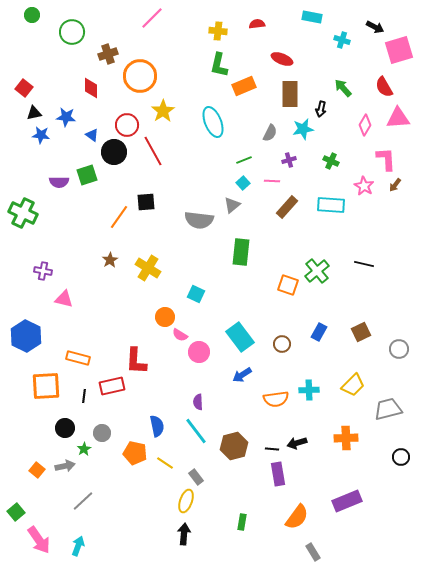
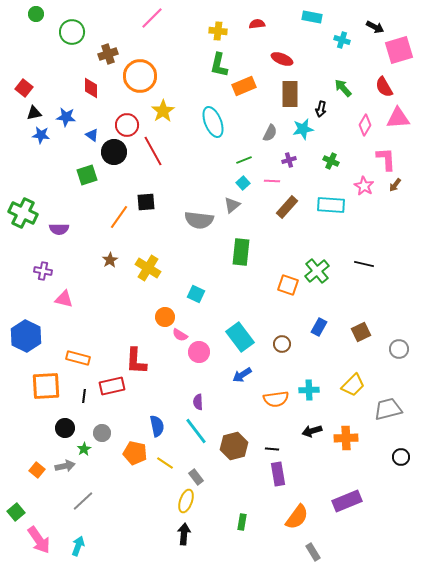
green circle at (32, 15): moved 4 px right, 1 px up
purple semicircle at (59, 182): moved 47 px down
blue rectangle at (319, 332): moved 5 px up
black arrow at (297, 443): moved 15 px right, 12 px up
